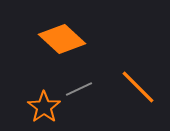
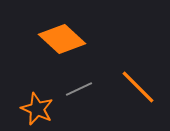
orange star: moved 7 px left, 2 px down; rotated 12 degrees counterclockwise
